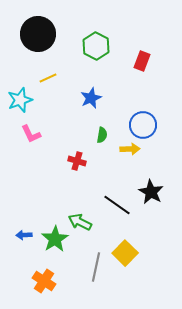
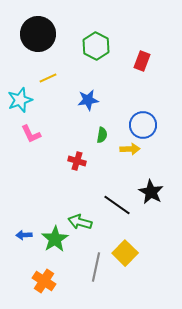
blue star: moved 3 px left, 2 px down; rotated 15 degrees clockwise
green arrow: rotated 10 degrees counterclockwise
